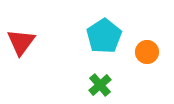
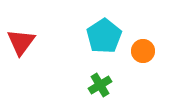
orange circle: moved 4 px left, 1 px up
green cross: rotated 10 degrees clockwise
